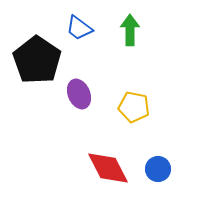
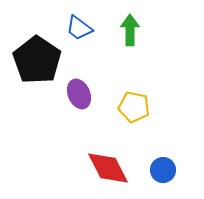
blue circle: moved 5 px right, 1 px down
